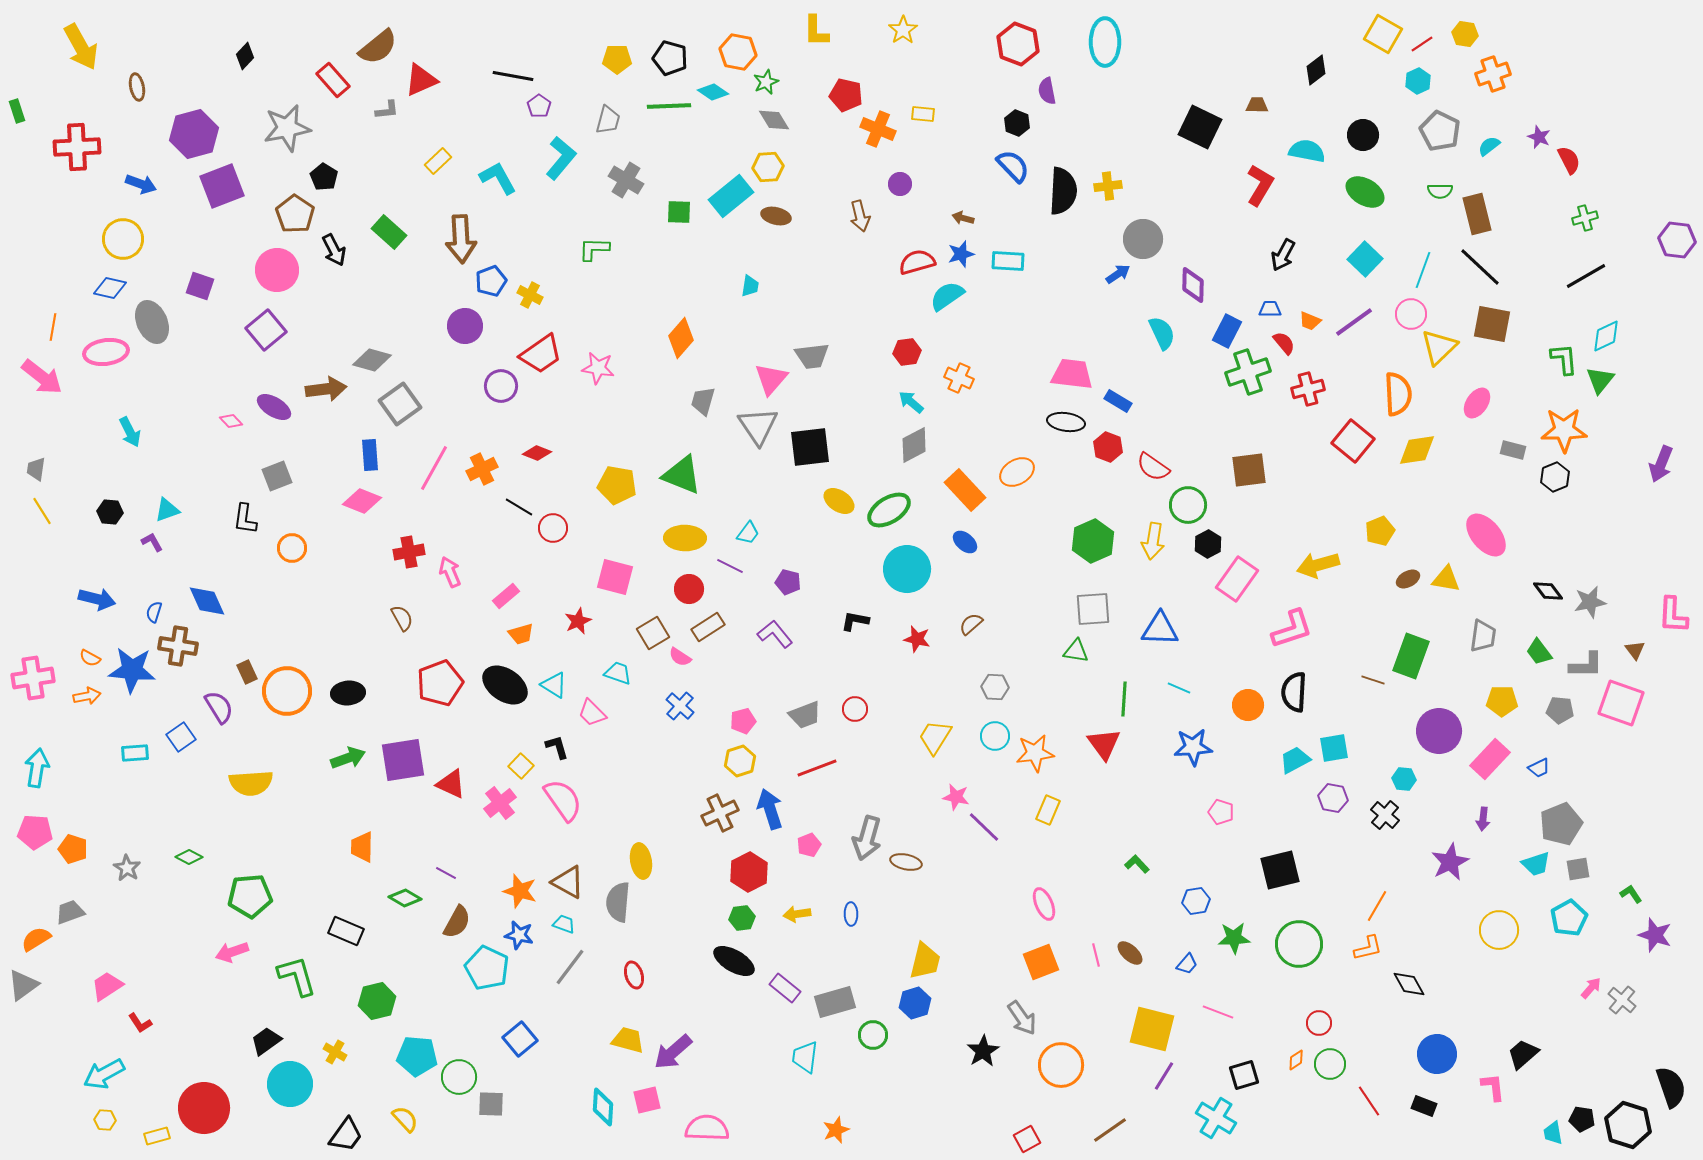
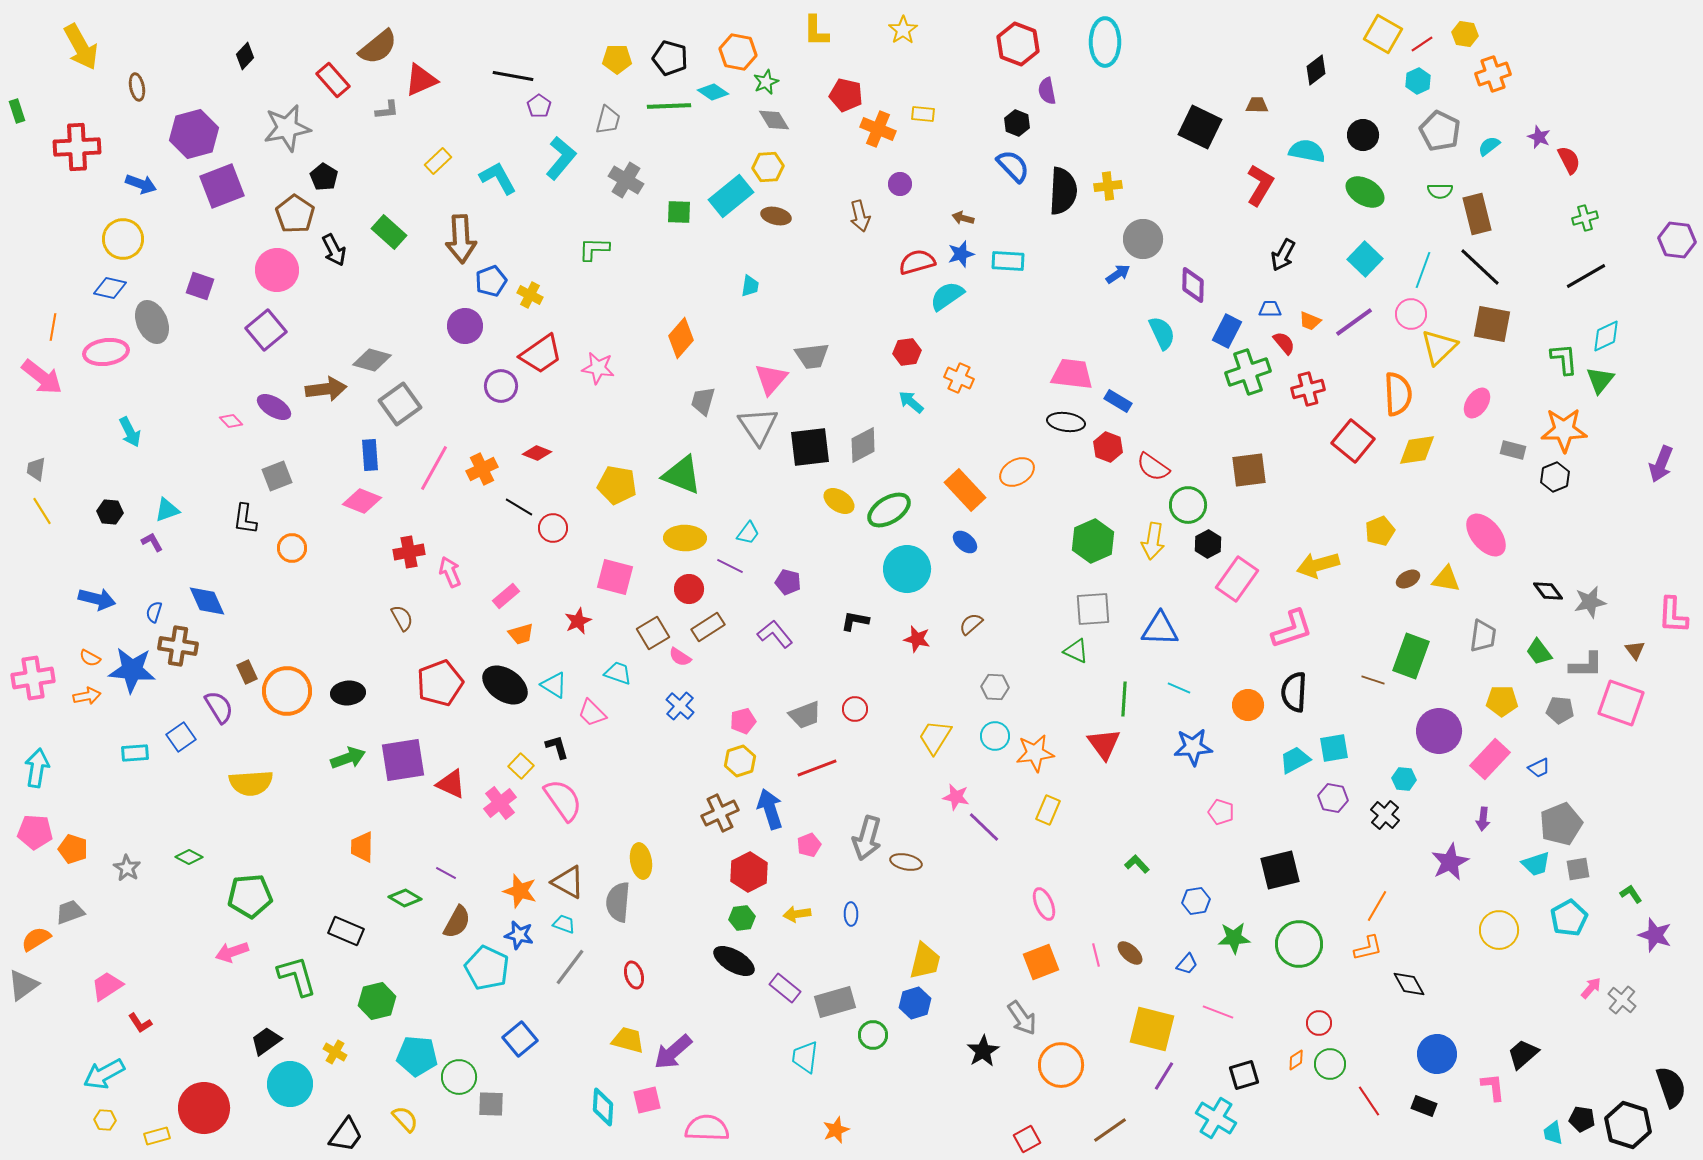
gray diamond at (914, 445): moved 51 px left
green triangle at (1076, 651): rotated 16 degrees clockwise
